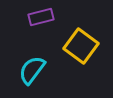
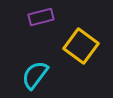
cyan semicircle: moved 3 px right, 5 px down
